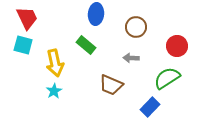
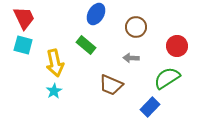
blue ellipse: rotated 25 degrees clockwise
red trapezoid: moved 3 px left
